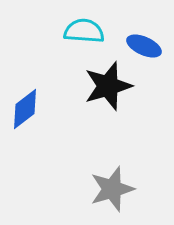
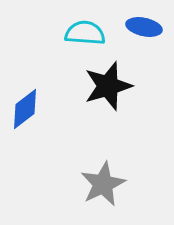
cyan semicircle: moved 1 px right, 2 px down
blue ellipse: moved 19 px up; rotated 12 degrees counterclockwise
gray star: moved 9 px left, 5 px up; rotated 9 degrees counterclockwise
